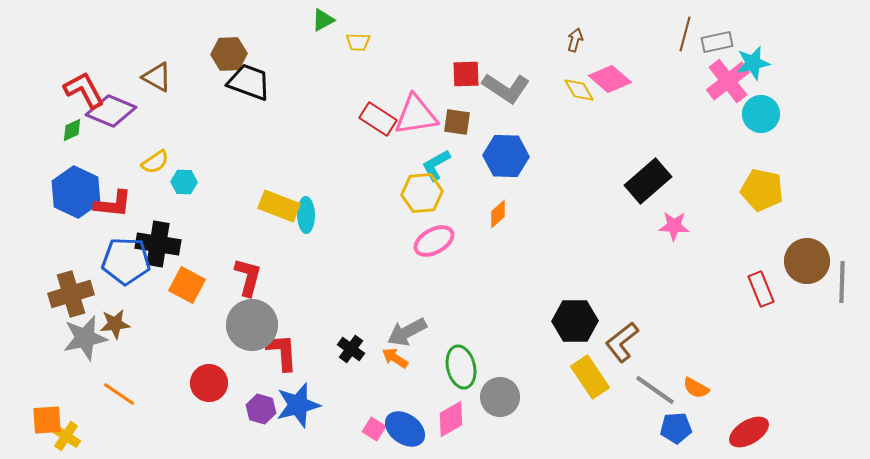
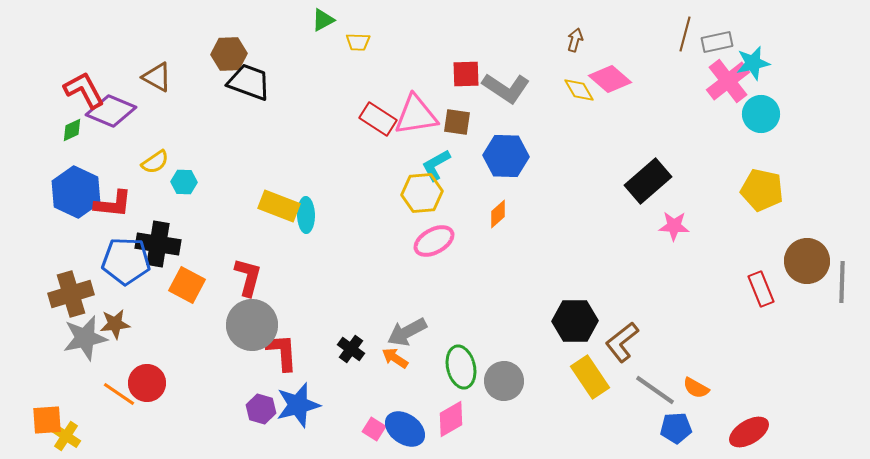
red circle at (209, 383): moved 62 px left
gray circle at (500, 397): moved 4 px right, 16 px up
